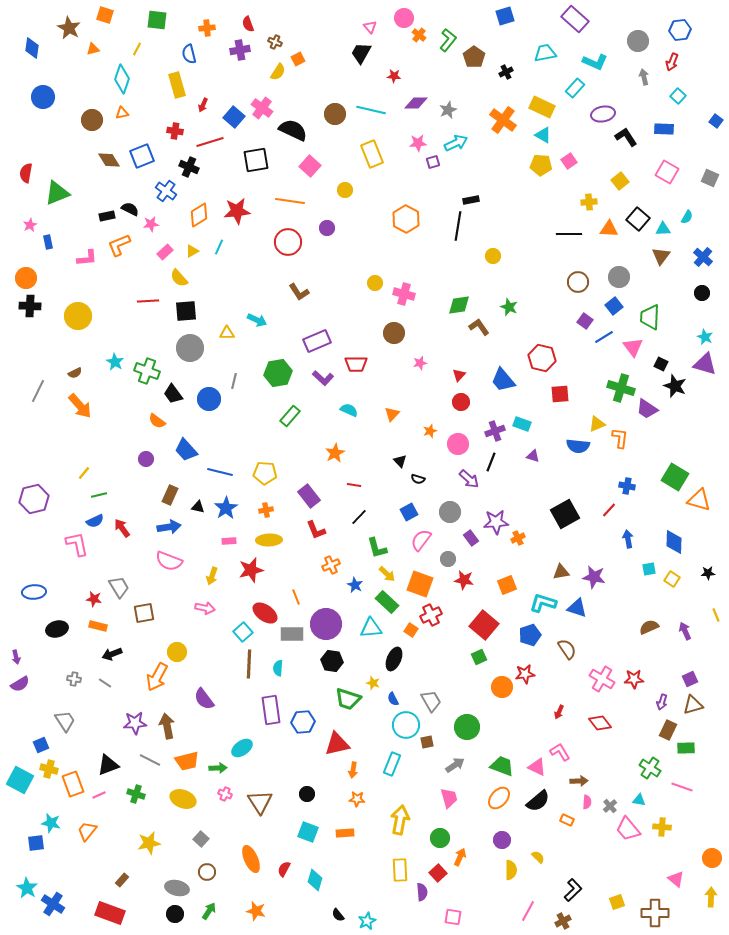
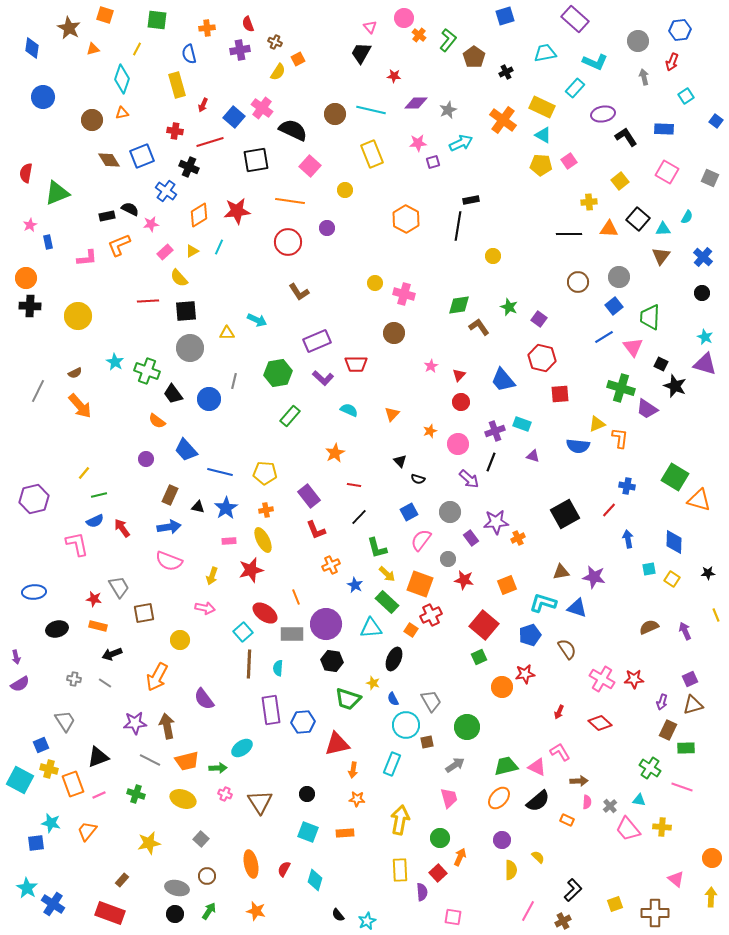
cyan square at (678, 96): moved 8 px right; rotated 14 degrees clockwise
cyan arrow at (456, 143): moved 5 px right
purple square at (585, 321): moved 46 px left, 2 px up
pink star at (420, 363): moved 11 px right, 3 px down; rotated 16 degrees counterclockwise
yellow ellipse at (269, 540): moved 6 px left; rotated 65 degrees clockwise
yellow circle at (177, 652): moved 3 px right, 12 px up
red diamond at (600, 723): rotated 10 degrees counterclockwise
black triangle at (108, 765): moved 10 px left, 8 px up
green trapezoid at (502, 766): moved 4 px right; rotated 35 degrees counterclockwise
orange ellipse at (251, 859): moved 5 px down; rotated 12 degrees clockwise
brown circle at (207, 872): moved 4 px down
yellow square at (617, 902): moved 2 px left, 2 px down
